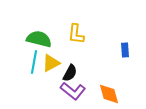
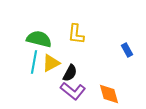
blue rectangle: moved 2 px right; rotated 24 degrees counterclockwise
